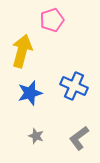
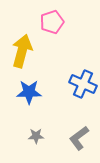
pink pentagon: moved 2 px down
blue cross: moved 9 px right, 2 px up
blue star: moved 1 px left, 1 px up; rotated 15 degrees clockwise
gray star: rotated 21 degrees counterclockwise
